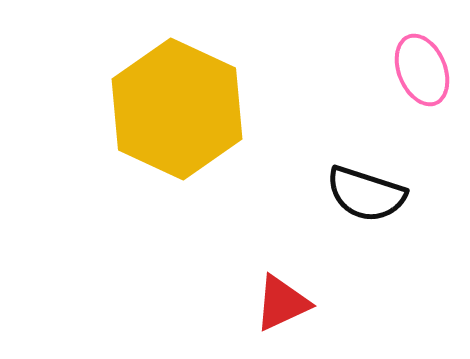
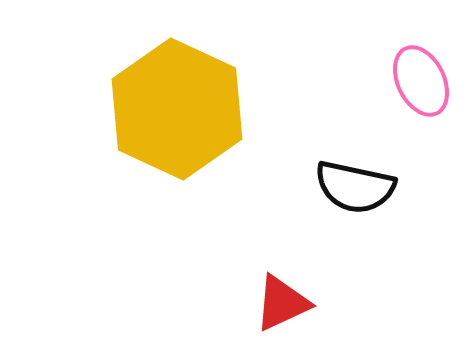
pink ellipse: moved 1 px left, 11 px down; rotated 4 degrees counterclockwise
black semicircle: moved 11 px left, 7 px up; rotated 6 degrees counterclockwise
